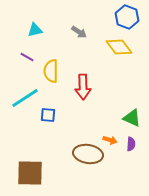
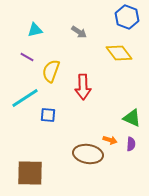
yellow diamond: moved 6 px down
yellow semicircle: rotated 20 degrees clockwise
